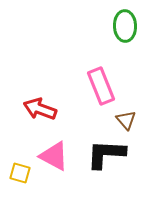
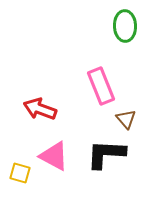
brown triangle: moved 1 px up
